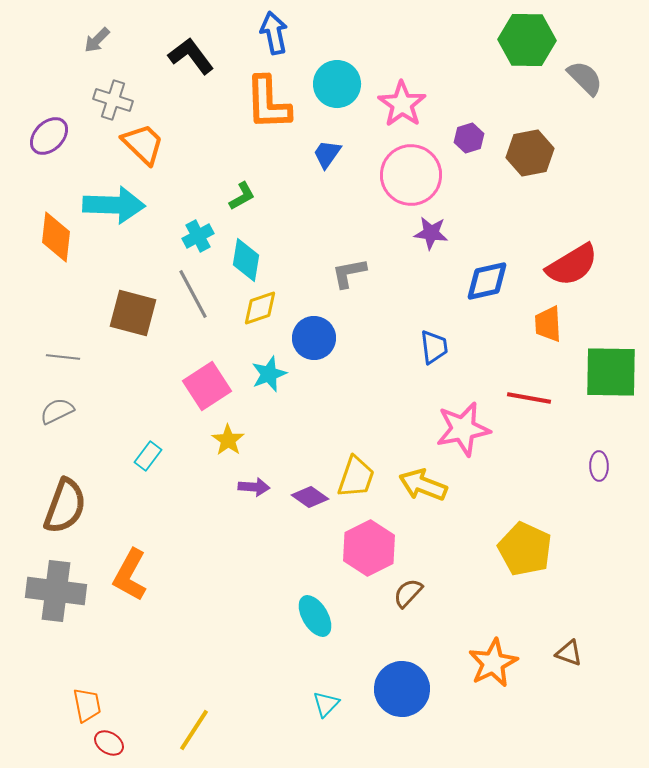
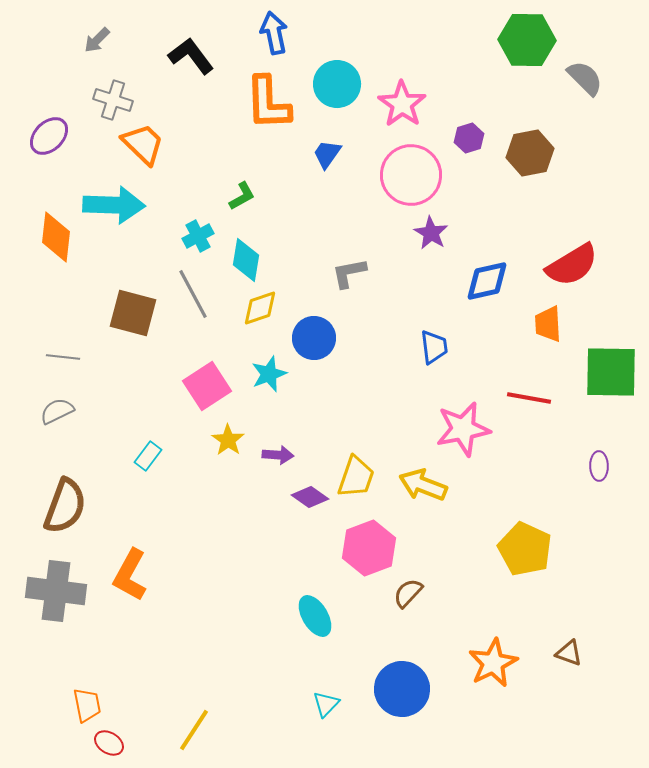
purple star at (431, 233): rotated 24 degrees clockwise
purple arrow at (254, 487): moved 24 px right, 32 px up
pink hexagon at (369, 548): rotated 6 degrees clockwise
